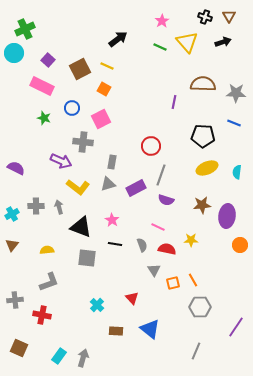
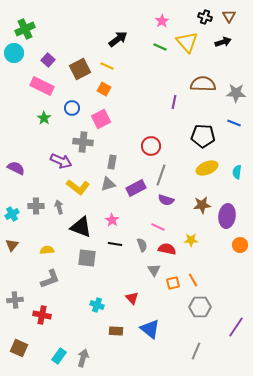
green star at (44, 118): rotated 16 degrees clockwise
gray L-shape at (49, 282): moved 1 px right, 3 px up
cyan cross at (97, 305): rotated 24 degrees counterclockwise
